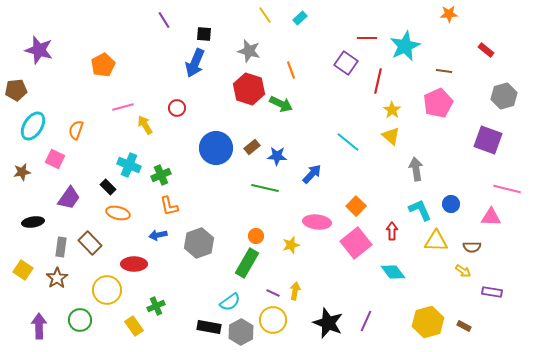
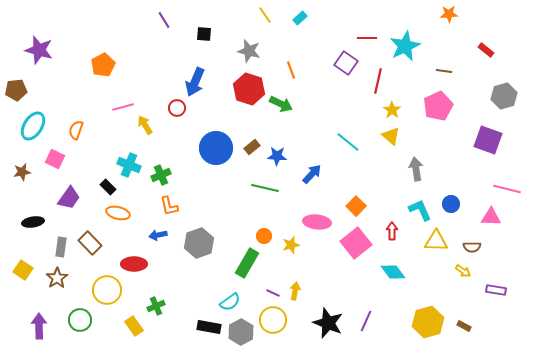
blue arrow at (195, 63): moved 19 px down
pink pentagon at (438, 103): moved 3 px down
orange circle at (256, 236): moved 8 px right
purple rectangle at (492, 292): moved 4 px right, 2 px up
